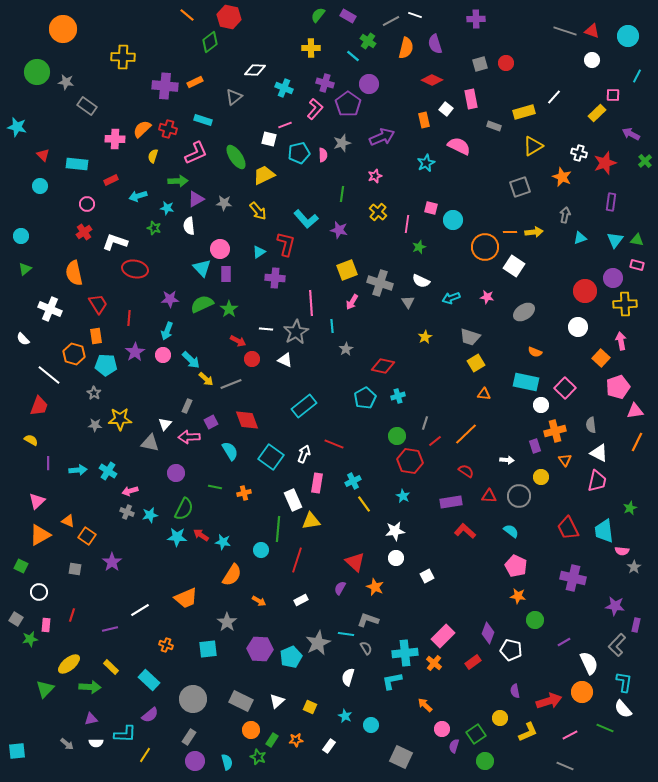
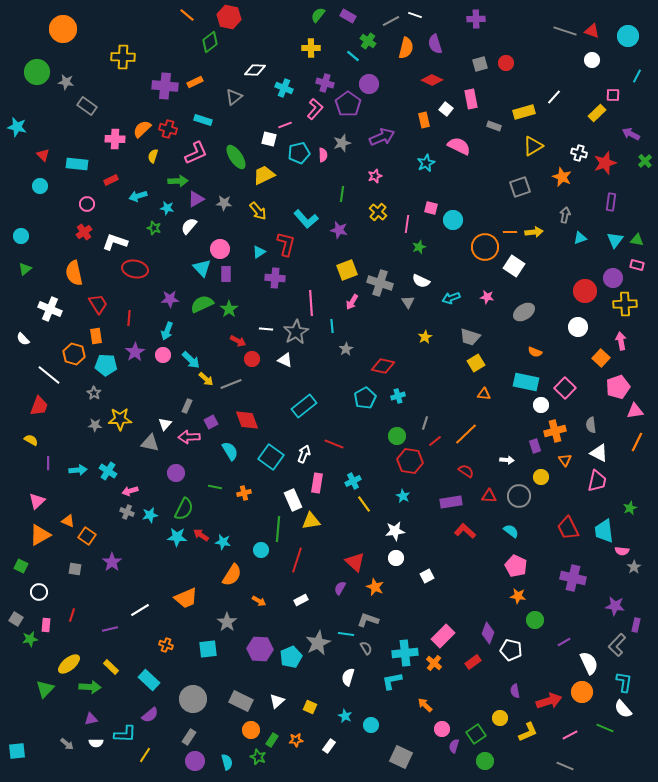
white semicircle at (189, 226): rotated 48 degrees clockwise
